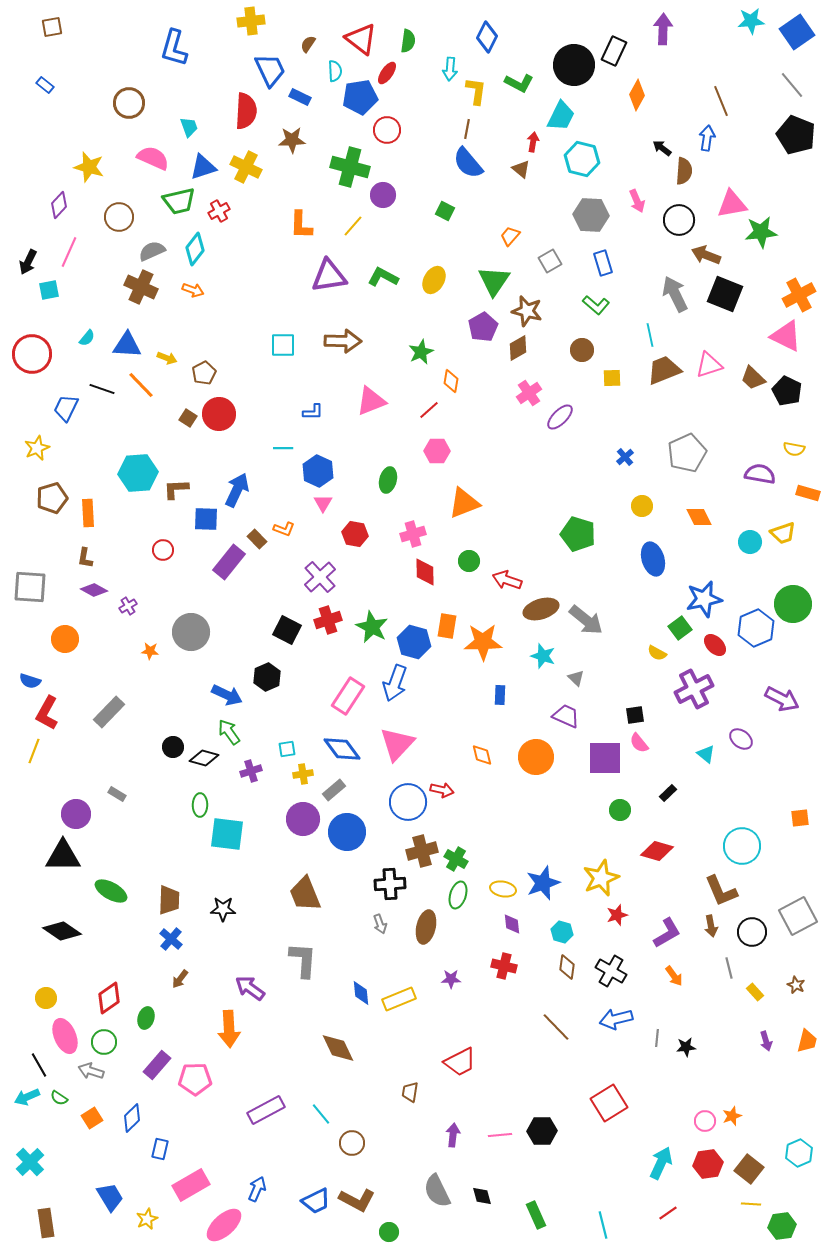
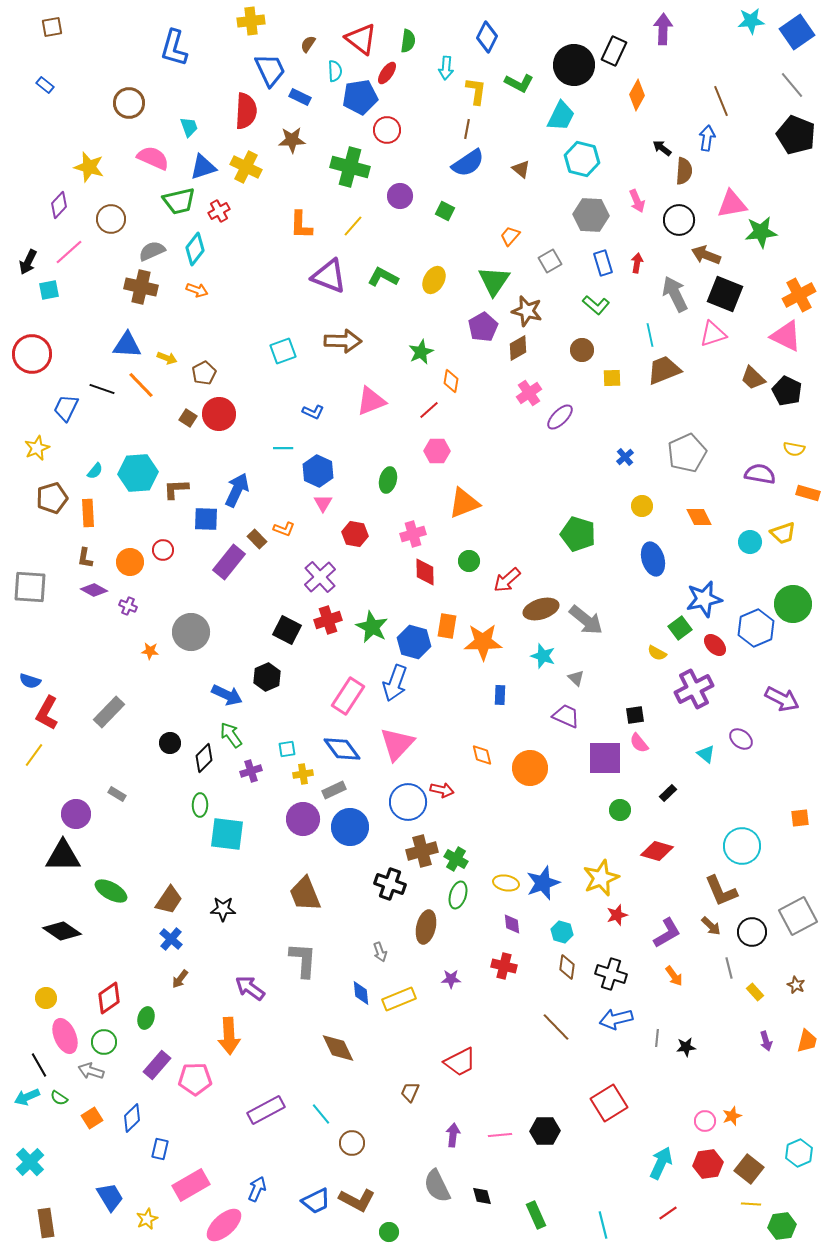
cyan arrow at (450, 69): moved 4 px left, 1 px up
red arrow at (533, 142): moved 104 px right, 121 px down
blue semicircle at (468, 163): rotated 84 degrees counterclockwise
purple circle at (383, 195): moved 17 px right, 1 px down
brown circle at (119, 217): moved 8 px left, 2 px down
pink line at (69, 252): rotated 24 degrees clockwise
purple triangle at (329, 276): rotated 30 degrees clockwise
brown cross at (141, 287): rotated 12 degrees counterclockwise
orange arrow at (193, 290): moved 4 px right
cyan semicircle at (87, 338): moved 8 px right, 133 px down
cyan square at (283, 345): moved 6 px down; rotated 20 degrees counterclockwise
pink triangle at (709, 365): moved 4 px right, 31 px up
blue L-shape at (313, 412): rotated 25 degrees clockwise
red arrow at (507, 580): rotated 60 degrees counterclockwise
purple cross at (128, 606): rotated 36 degrees counterclockwise
orange circle at (65, 639): moved 65 px right, 77 px up
green arrow at (229, 732): moved 2 px right, 3 px down
black circle at (173, 747): moved 3 px left, 4 px up
yellow line at (34, 751): moved 4 px down; rotated 15 degrees clockwise
orange circle at (536, 757): moved 6 px left, 11 px down
black diamond at (204, 758): rotated 60 degrees counterclockwise
gray rectangle at (334, 790): rotated 15 degrees clockwise
blue circle at (347, 832): moved 3 px right, 5 px up
black cross at (390, 884): rotated 24 degrees clockwise
yellow ellipse at (503, 889): moved 3 px right, 6 px up
brown trapezoid at (169, 900): rotated 32 degrees clockwise
gray arrow at (380, 924): moved 28 px down
brown arrow at (711, 926): rotated 35 degrees counterclockwise
black cross at (611, 971): moved 3 px down; rotated 12 degrees counterclockwise
orange arrow at (229, 1029): moved 7 px down
brown trapezoid at (410, 1092): rotated 15 degrees clockwise
black hexagon at (542, 1131): moved 3 px right
gray semicircle at (437, 1191): moved 5 px up
